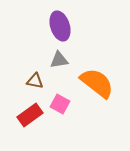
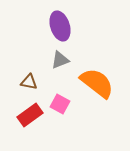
gray triangle: moved 1 px right; rotated 12 degrees counterclockwise
brown triangle: moved 6 px left, 1 px down
